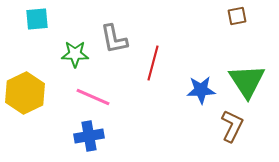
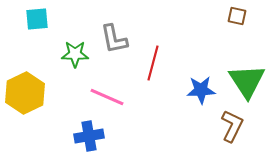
brown square: rotated 24 degrees clockwise
pink line: moved 14 px right
